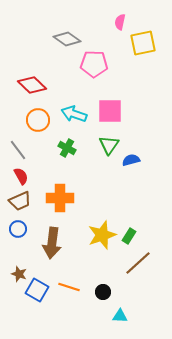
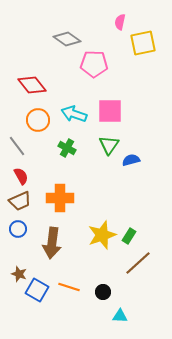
red diamond: rotated 8 degrees clockwise
gray line: moved 1 px left, 4 px up
